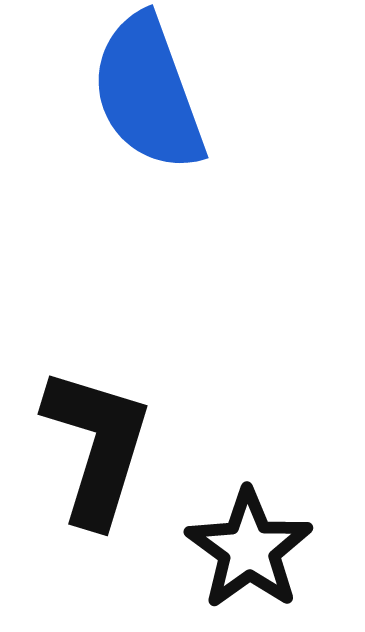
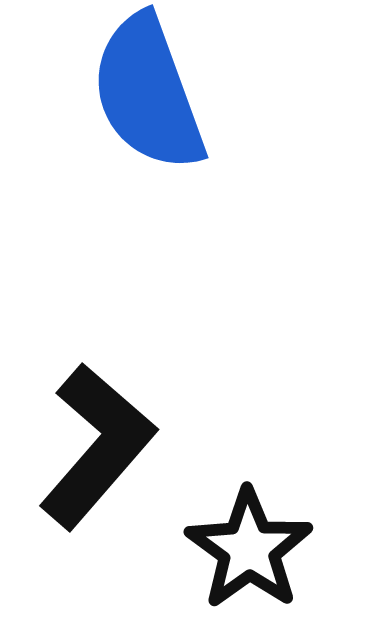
black L-shape: rotated 24 degrees clockwise
